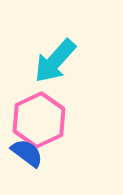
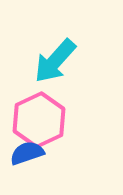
blue semicircle: rotated 56 degrees counterclockwise
